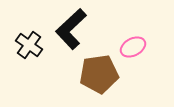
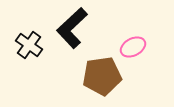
black L-shape: moved 1 px right, 1 px up
brown pentagon: moved 3 px right, 2 px down
